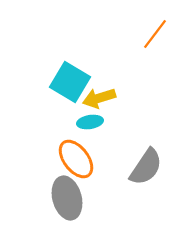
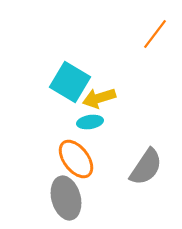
gray ellipse: moved 1 px left
